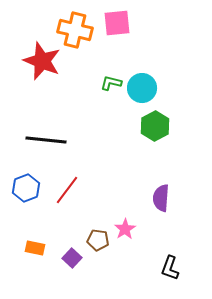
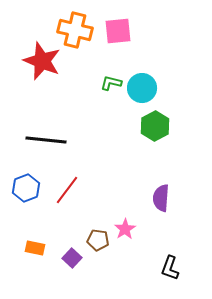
pink square: moved 1 px right, 8 px down
